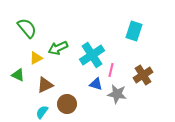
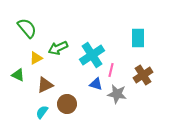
cyan rectangle: moved 4 px right, 7 px down; rotated 18 degrees counterclockwise
